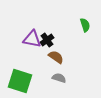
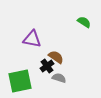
green semicircle: moved 1 px left, 3 px up; rotated 40 degrees counterclockwise
black cross: moved 26 px down
green square: rotated 30 degrees counterclockwise
